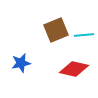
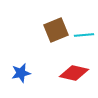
blue star: moved 10 px down
red diamond: moved 4 px down
